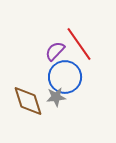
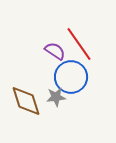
purple semicircle: rotated 80 degrees clockwise
blue circle: moved 6 px right
brown diamond: moved 2 px left
